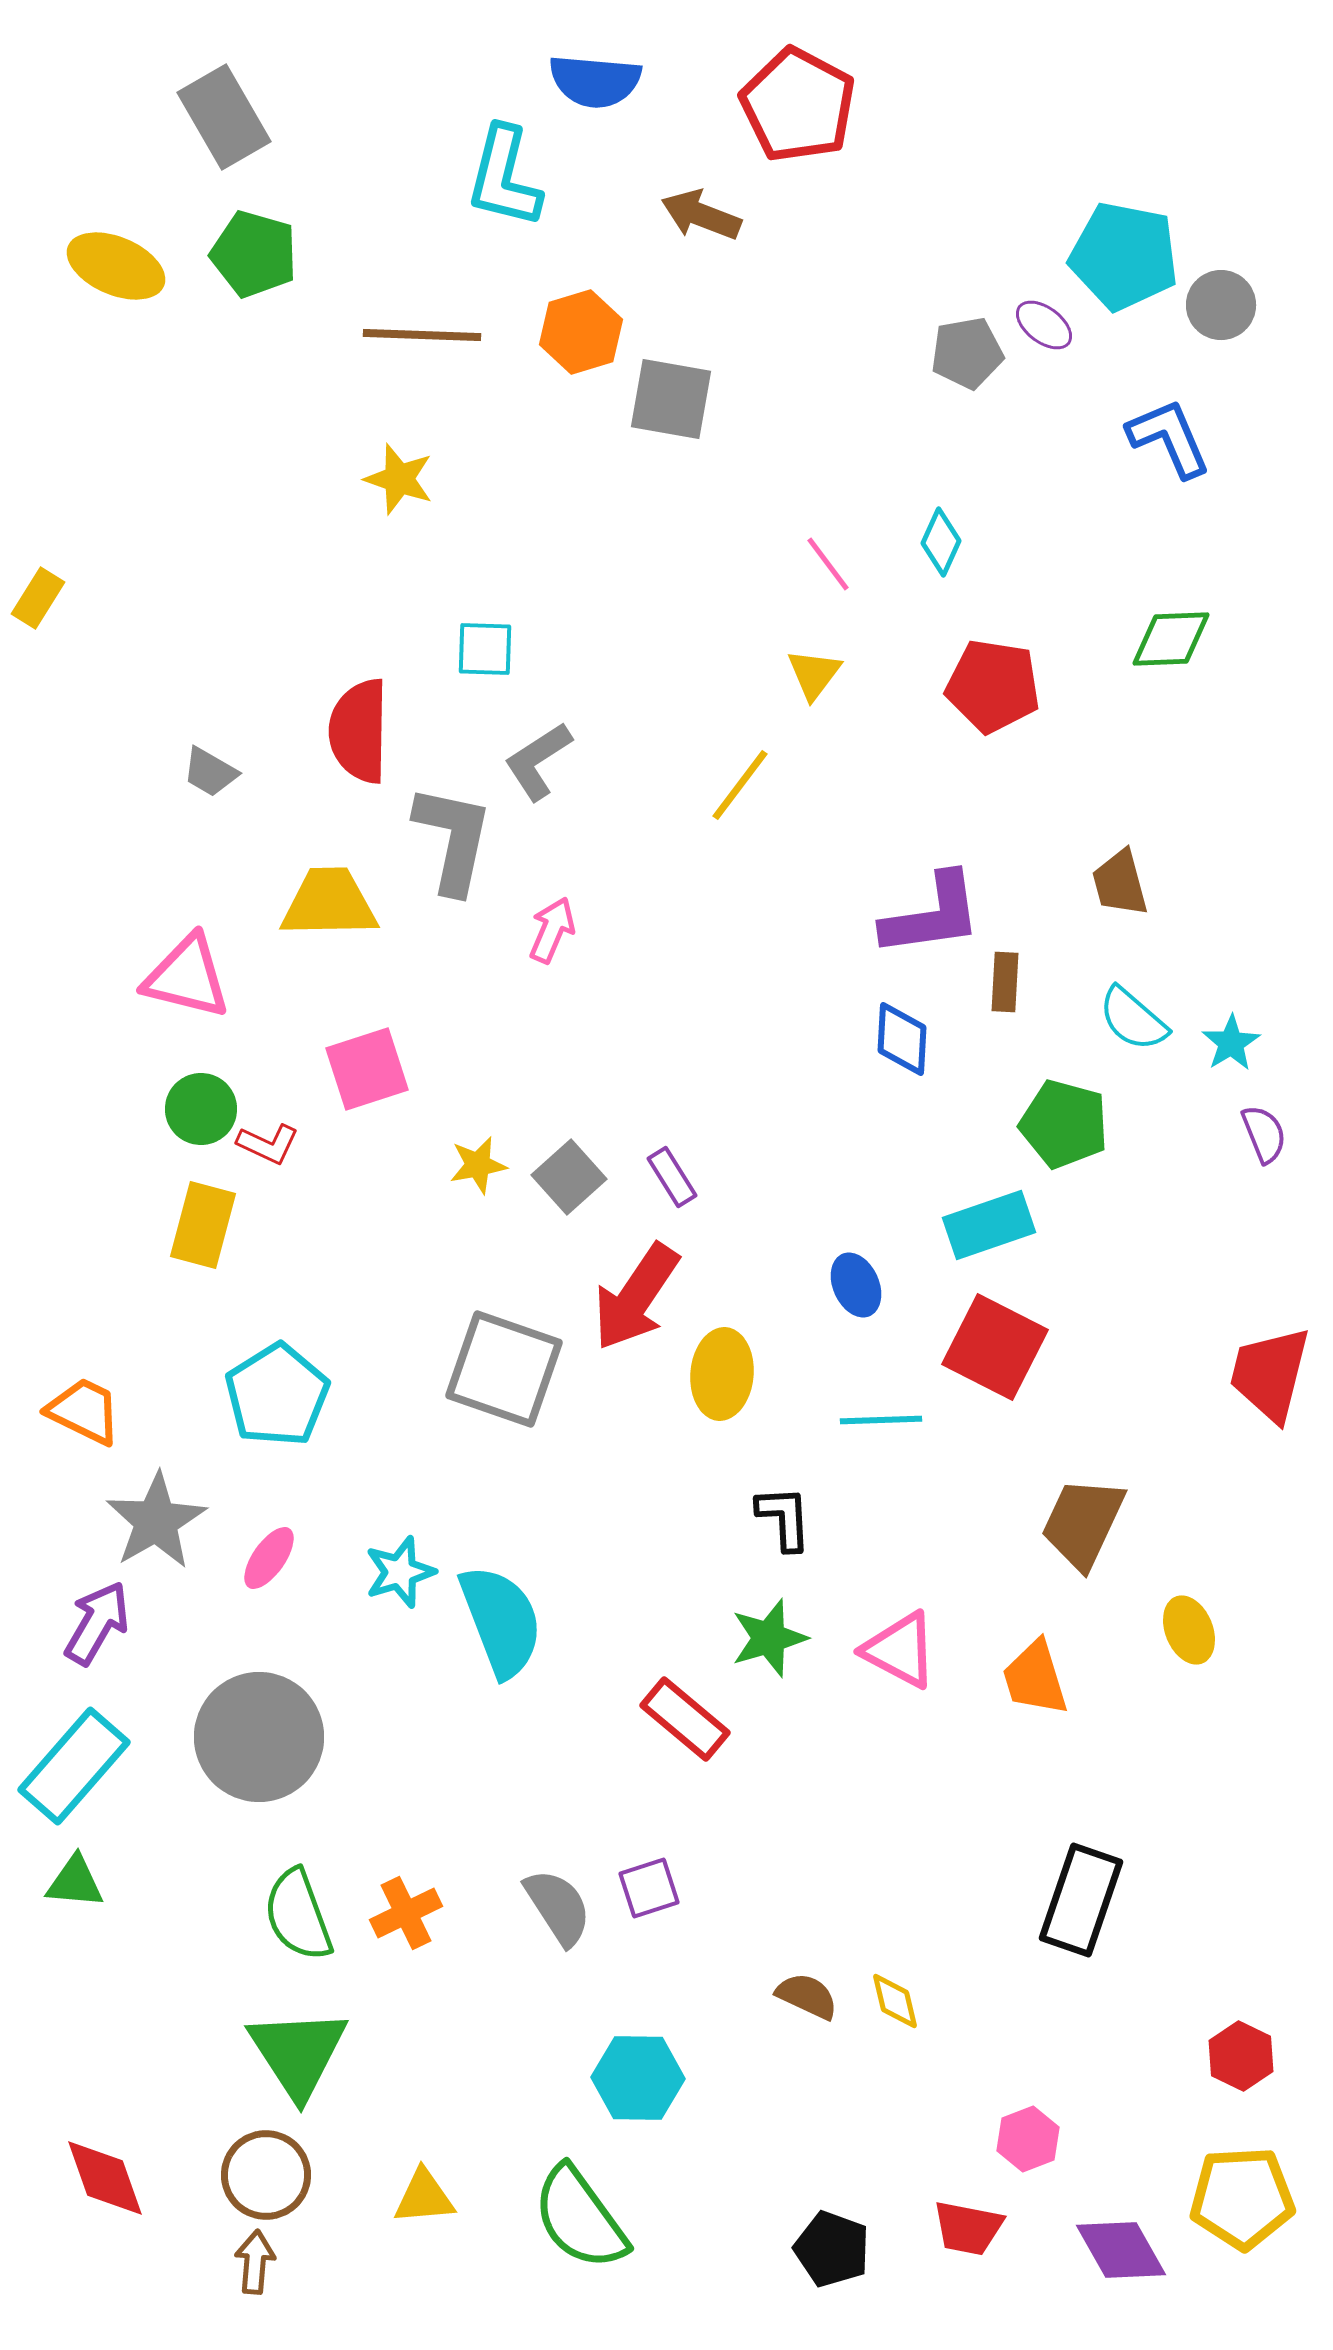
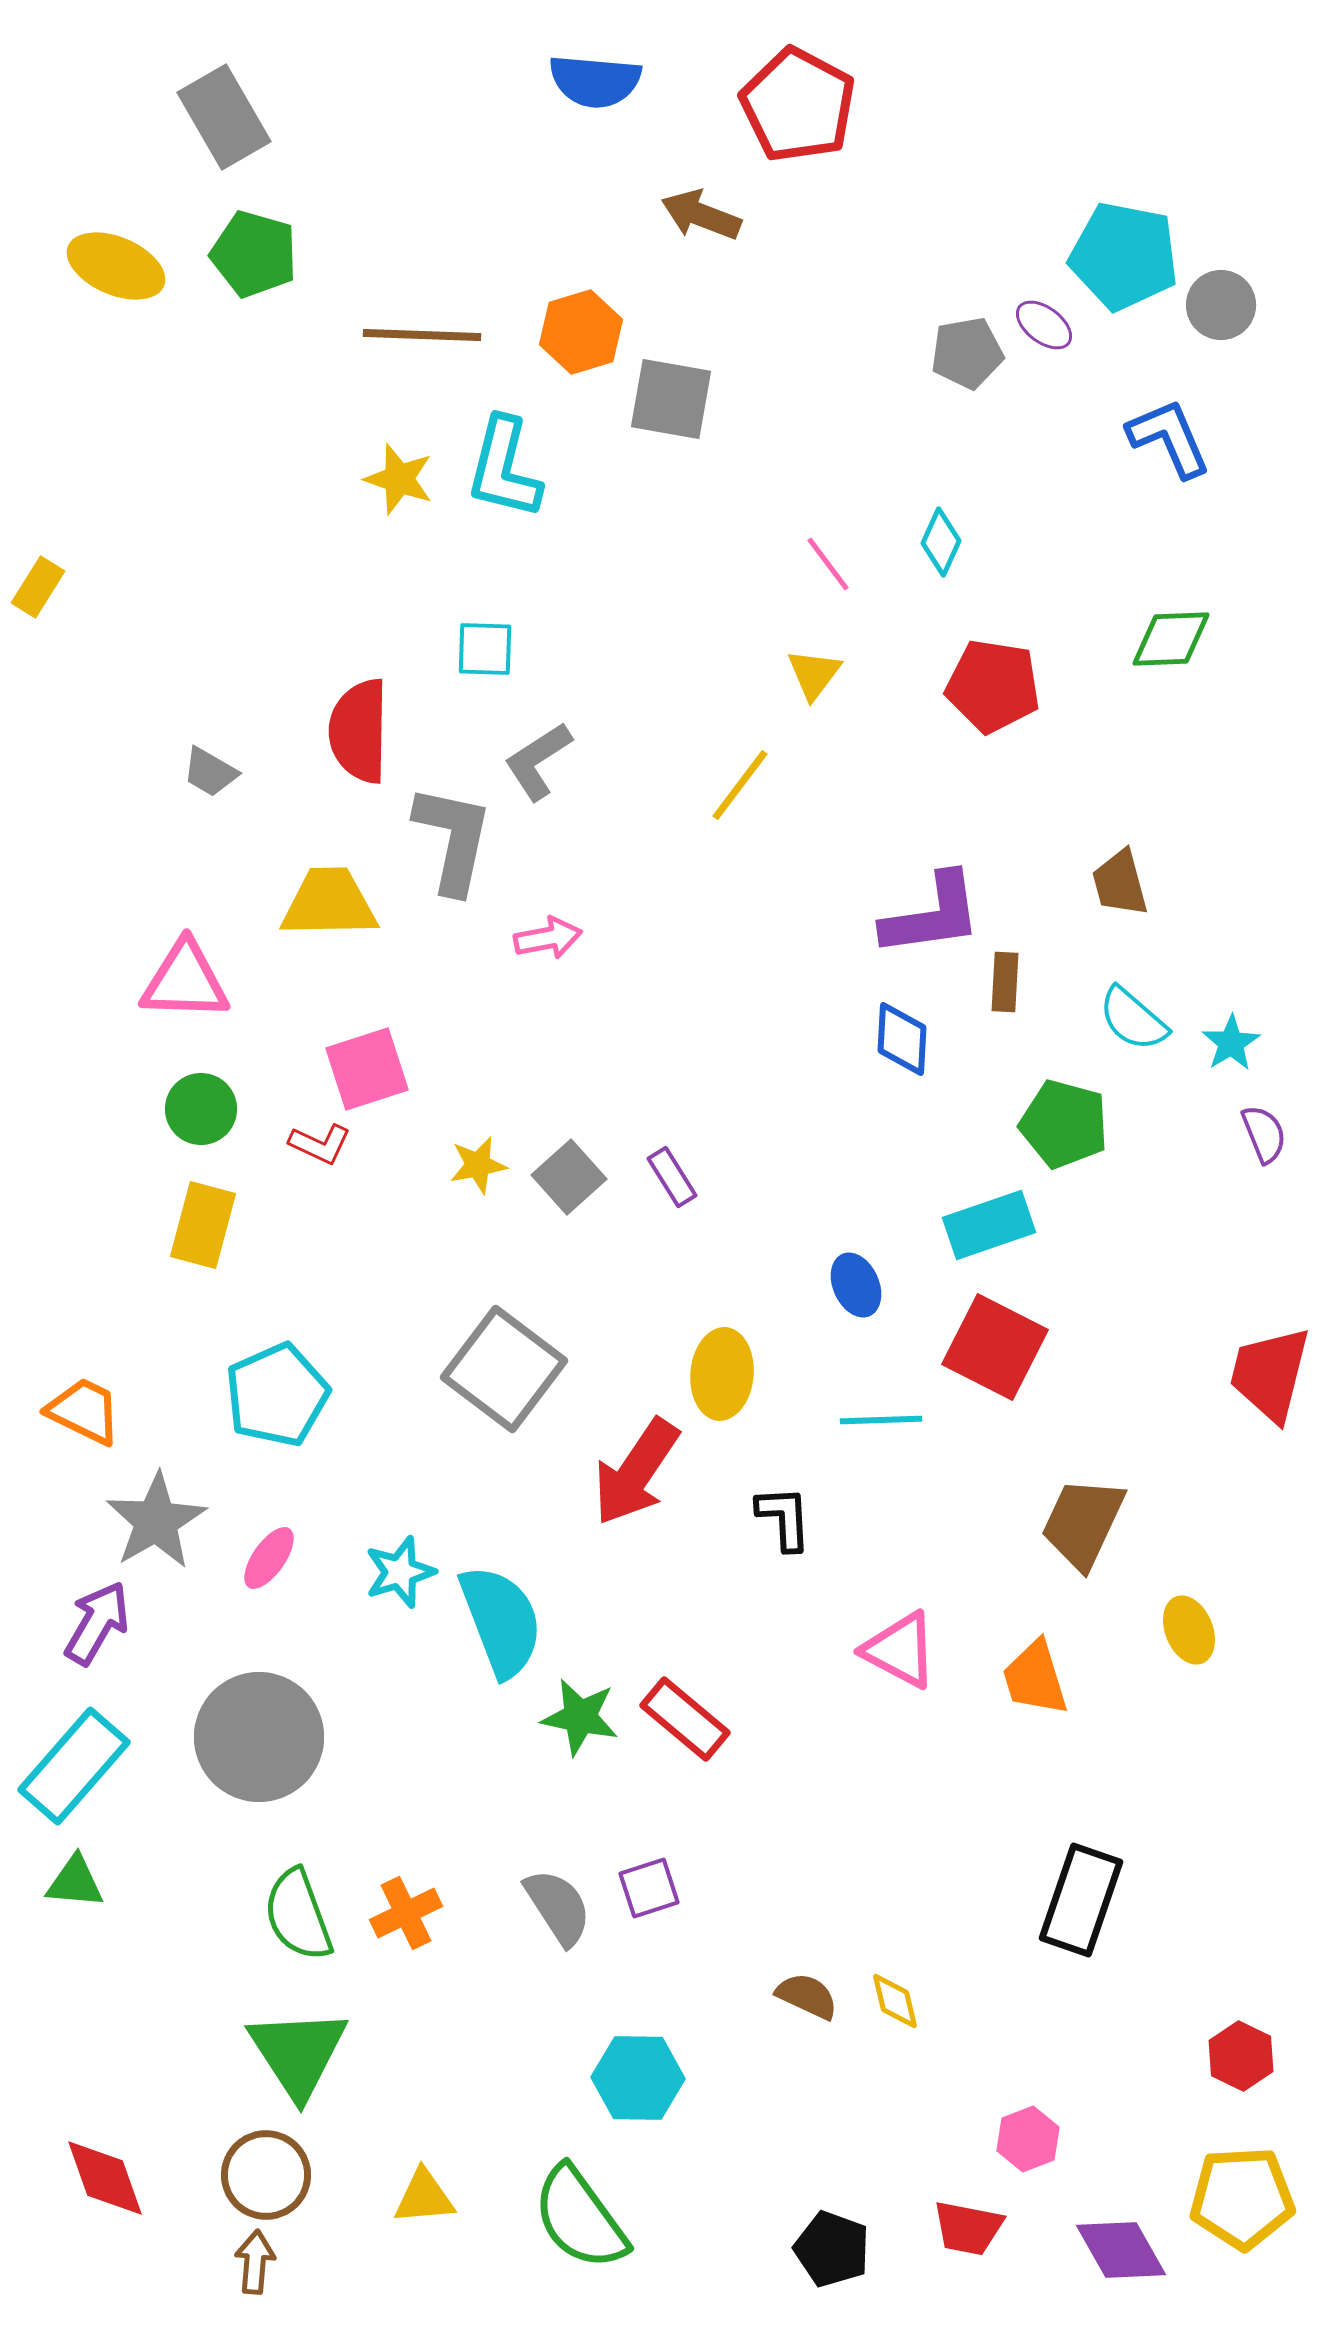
cyan L-shape at (504, 177): moved 291 px down
yellow rectangle at (38, 598): moved 11 px up
pink arrow at (552, 930): moved 4 px left, 8 px down; rotated 56 degrees clockwise
pink triangle at (187, 977): moved 2 px left, 4 px down; rotated 12 degrees counterclockwise
red L-shape at (268, 1144): moved 52 px right
red arrow at (636, 1297): moved 175 px down
gray square at (504, 1369): rotated 18 degrees clockwise
cyan pentagon at (277, 1395): rotated 8 degrees clockwise
green star at (769, 1638): moved 189 px left, 79 px down; rotated 28 degrees clockwise
